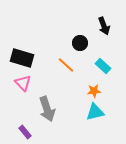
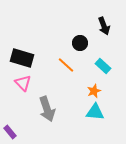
orange star: rotated 16 degrees counterclockwise
cyan triangle: rotated 18 degrees clockwise
purple rectangle: moved 15 px left
